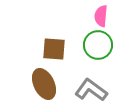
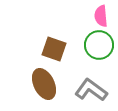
pink semicircle: rotated 10 degrees counterclockwise
green circle: moved 1 px right
brown square: rotated 15 degrees clockwise
